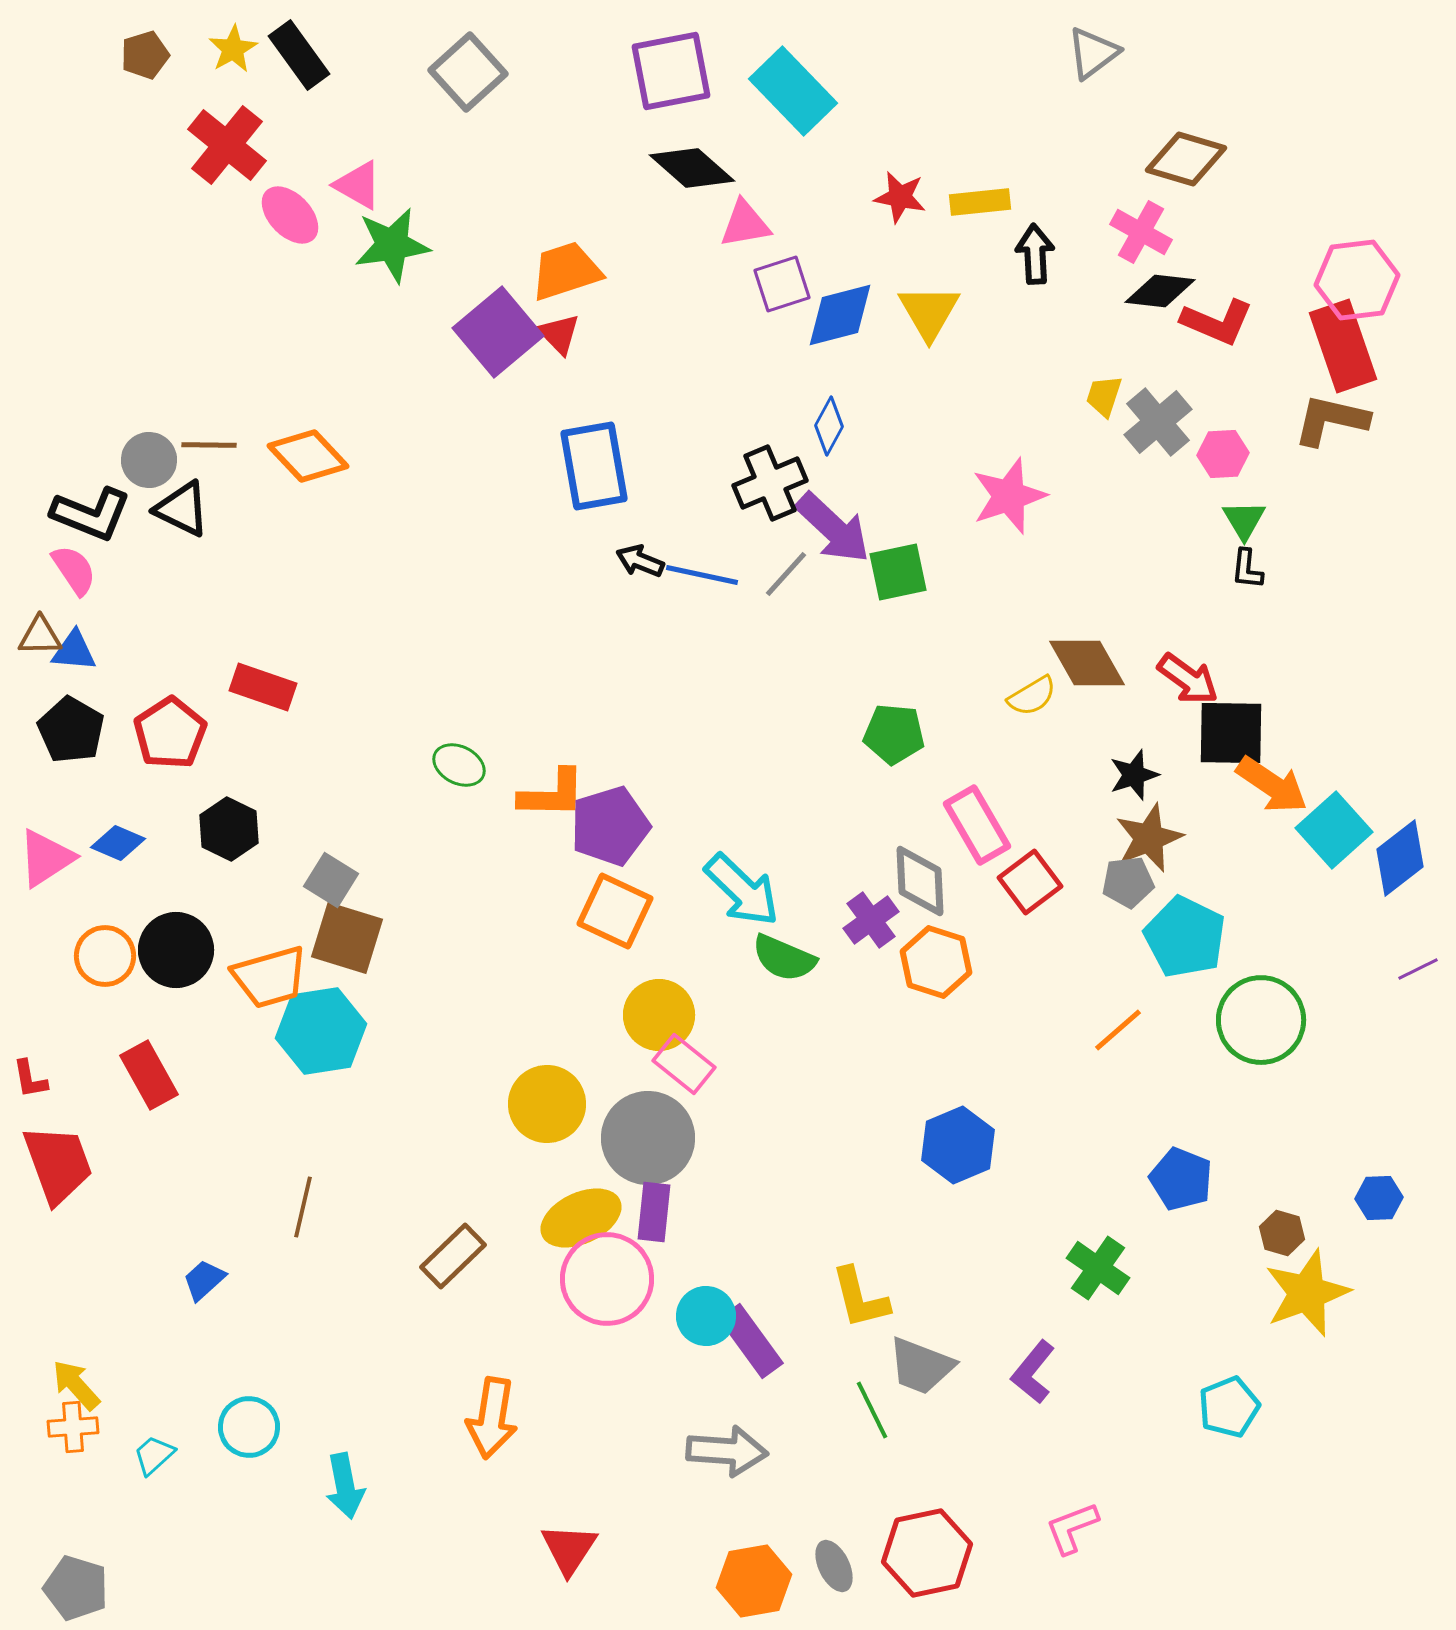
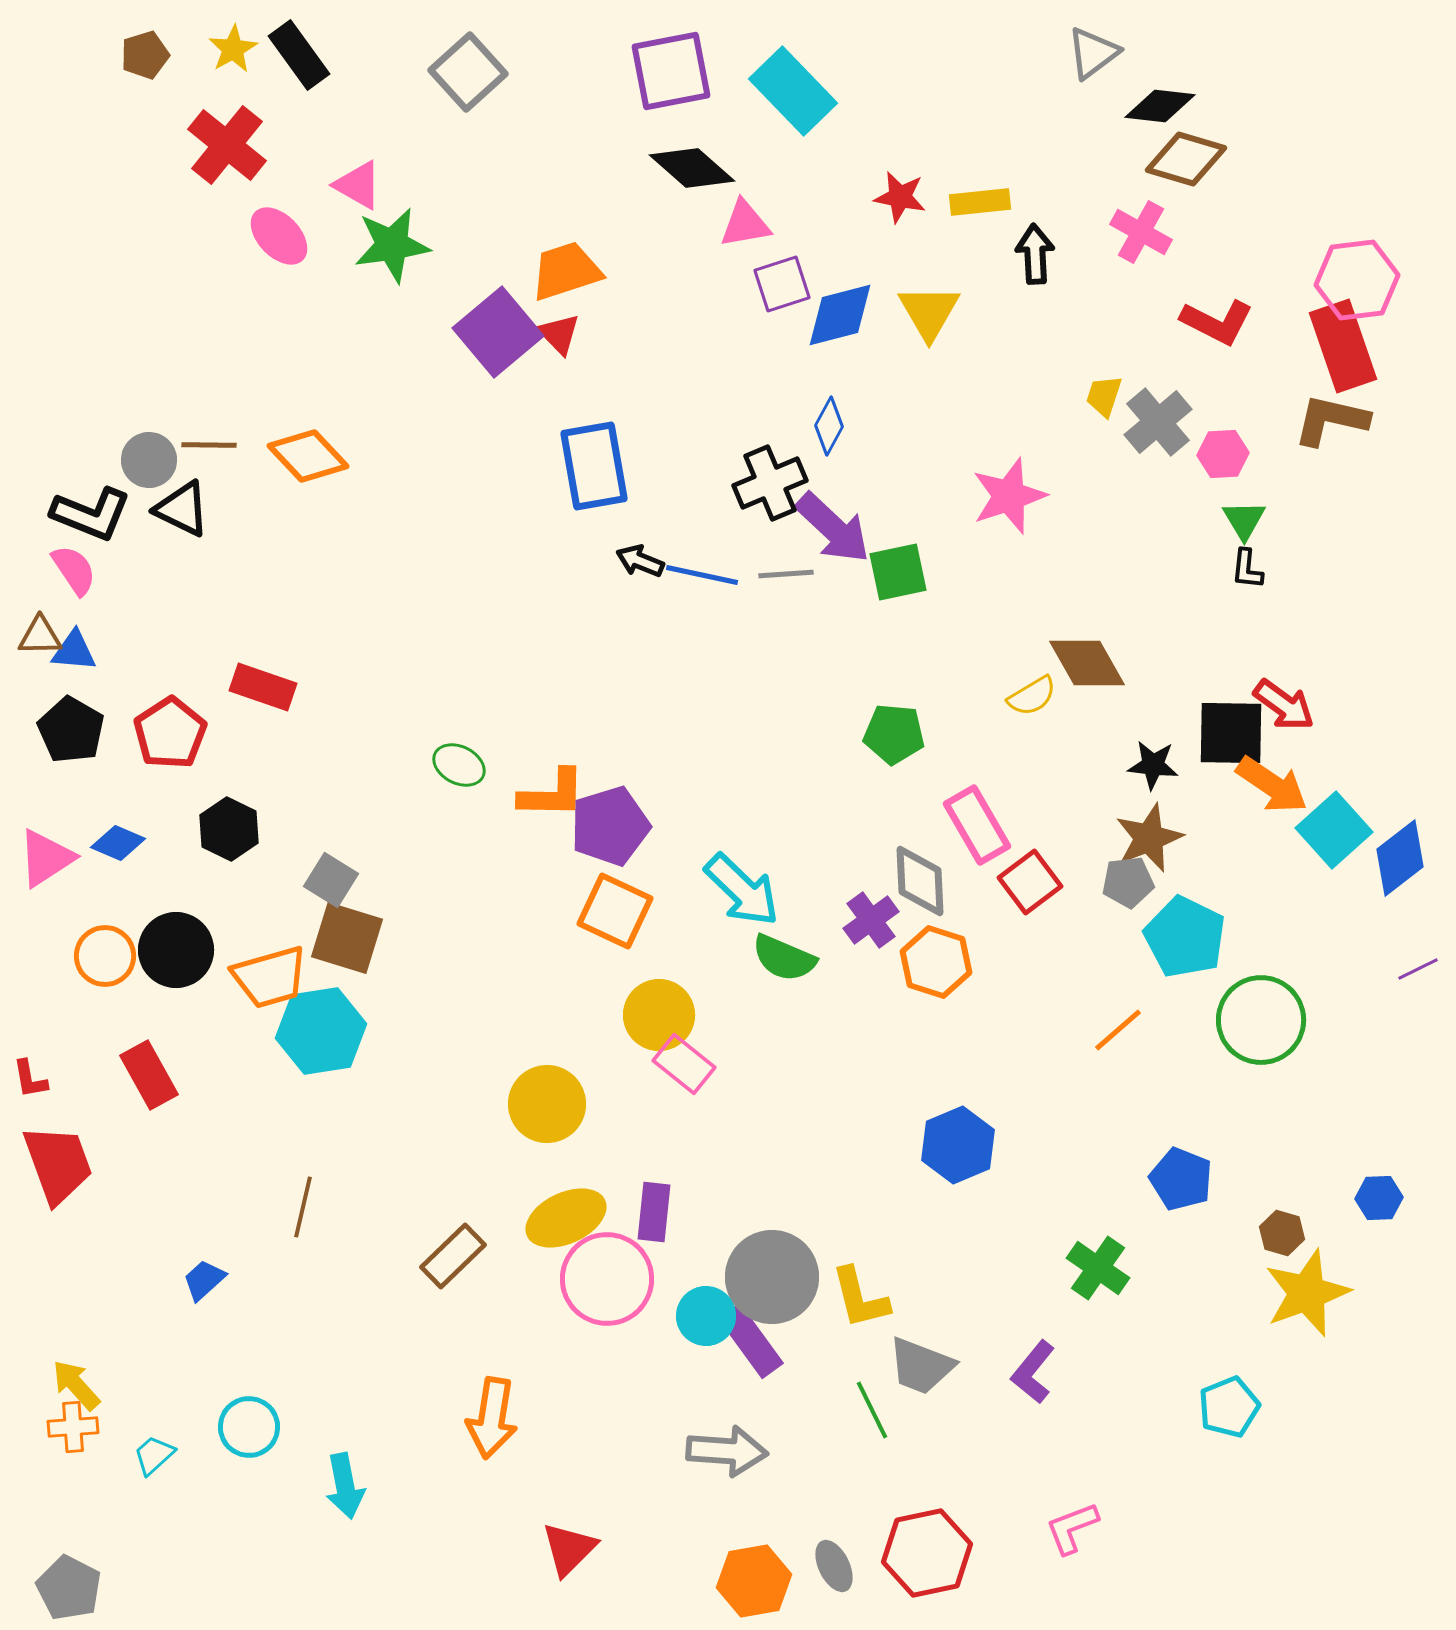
pink ellipse at (290, 215): moved 11 px left, 21 px down
black diamond at (1160, 291): moved 185 px up
red L-shape at (1217, 322): rotated 4 degrees clockwise
gray line at (786, 574): rotated 44 degrees clockwise
red arrow at (1188, 679): moved 96 px right, 26 px down
black star at (1134, 775): moved 19 px right, 10 px up; rotated 24 degrees clockwise
gray circle at (648, 1138): moved 124 px right, 139 px down
yellow ellipse at (581, 1218): moved 15 px left
red triangle at (569, 1549): rotated 12 degrees clockwise
gray pentagon at (76, 1588): moved 7 px left; rotated 10 degrees clockwise
